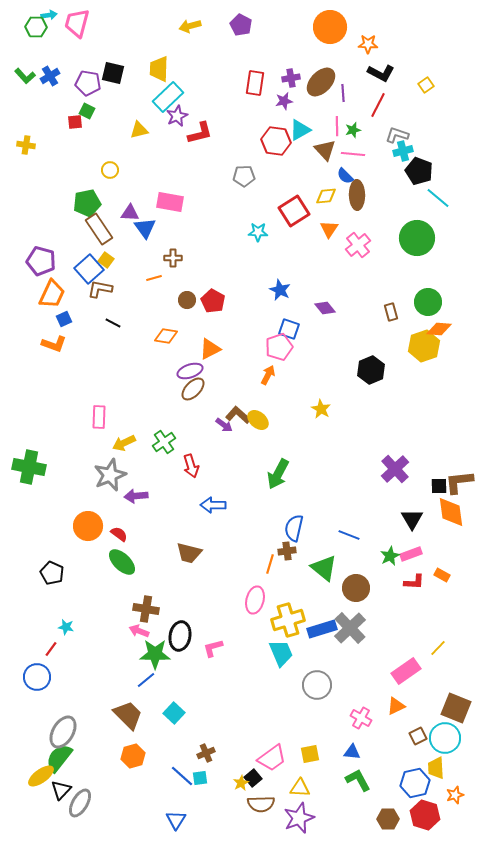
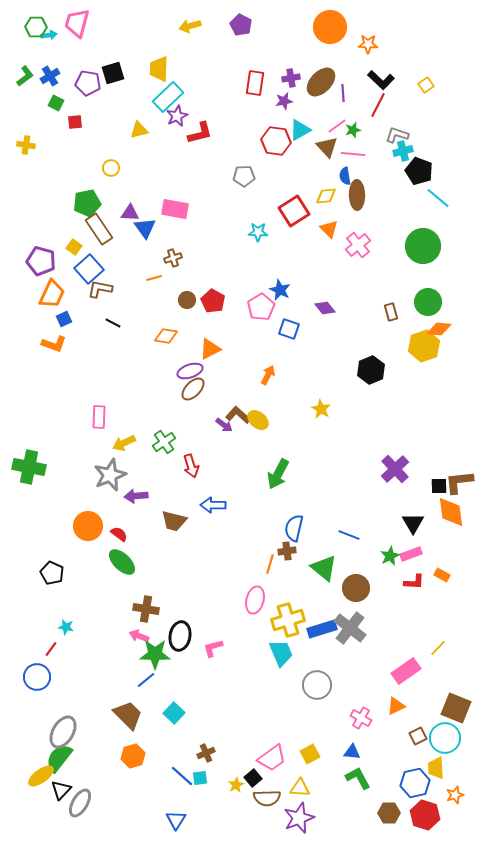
cyan arrow at (49, 15): moved 20 px down
black square at (113, 73): rotated 30 degrees counterclockwise
black L-shape at (381, 73): moved 7 px down; rotated 16 degrees clockwise
green L-shape at (25, 76): rotated 85 degrees counterclockwise
green square at (87, 111): moved 31 px left, 8 px up
pink line at (337, 126): rotated 54 degrees clockwise
brown triangle at (325, 150): moved 2 px right, 3 px up
yellow circle at (110, 170): moved 1 px right, 2 px up
blue semicircle at (345, 176): rotated 36 degrees clockwise
pink rectangle at (170, 202): moved 5 px right, 7 px down
orange triangle at (329, 229): rotated 18 degrees counterclockwise
green circle at (417, 238): moved 6 px right, 8 px down
brown cross at (173, 258): rotated 18 degrees counterclockwise
yellow square at (106, 260): moved 32 px left, 13 px up
pink pentagon at (279, 347): moved 18 px left, 40 px up; rotated 12 degrees counterclockwise
black triangle at (412, 519): moved 1 px right, 4 px down
brown trapezoid at (189, 553): moved 15 px left, 32 px up
gray cross at (350, 628): rotated 8 degrees counterclockwise
pink arrow at (139, 631): moved 5 px down
yellow square at (310, 754): rotated 18 degrees counterclockwise
green L-shape at (358, 780): moved 2 px up
yellow star at (241, 783): moved 5 px left, 2 px down
brown semicircle at (261, 804): moved 6 px right, 6 px up
brown hexagon at (388, 819): moved 1 px right, 6 px up
